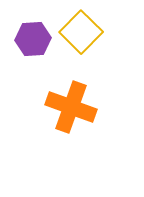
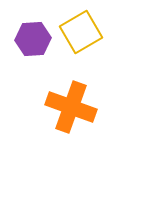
yellow square: rotated 15 degrees clockwise
